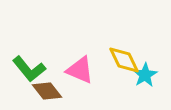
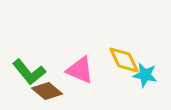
green L-shape: moved 3 px down
cyan star: rotated 30 degrees counterclockwise
brown diamond: rotated 12 degrees counterclockwise
